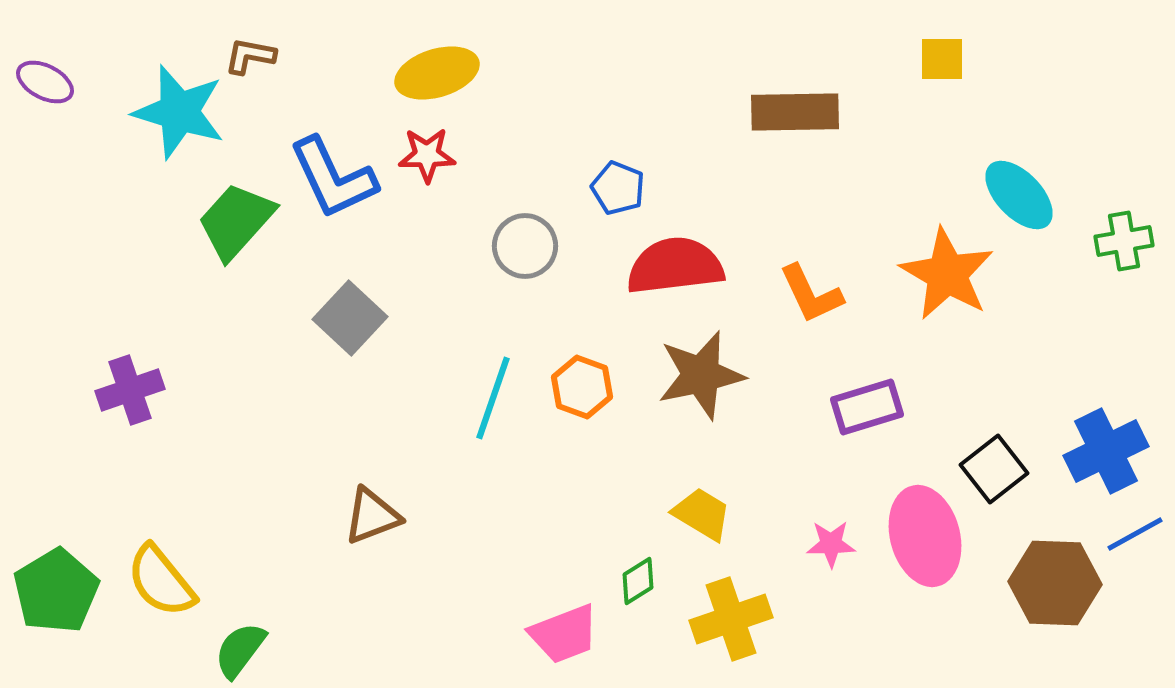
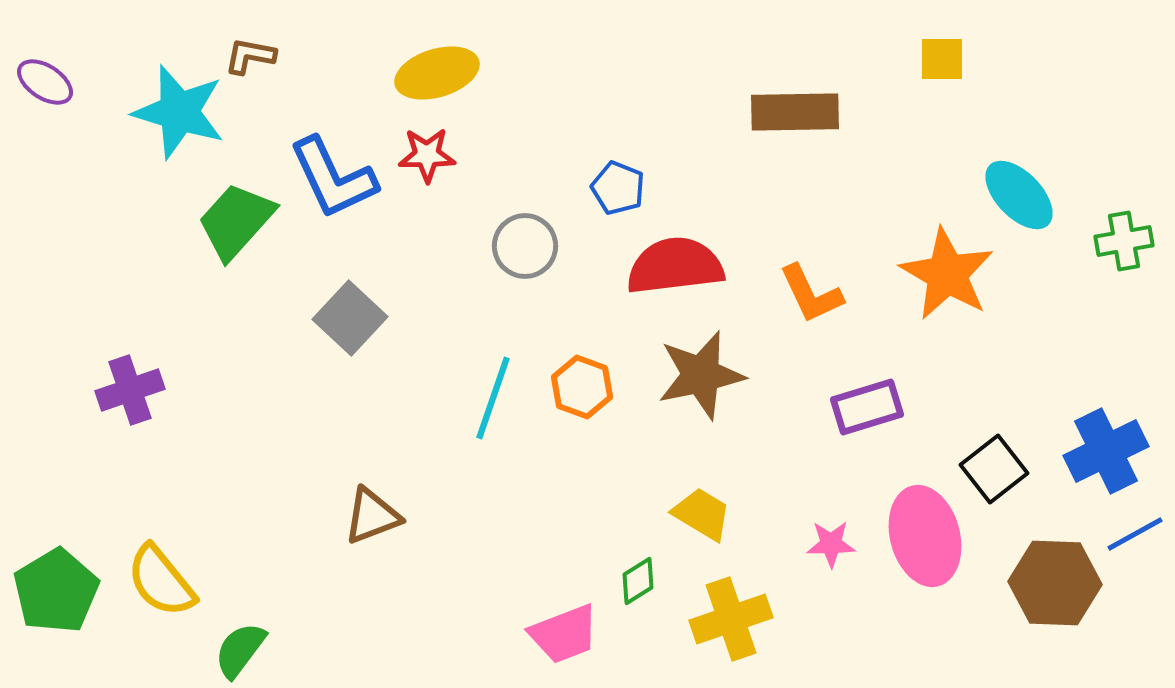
purple ellipse: rotated 6 degrees clockwise
